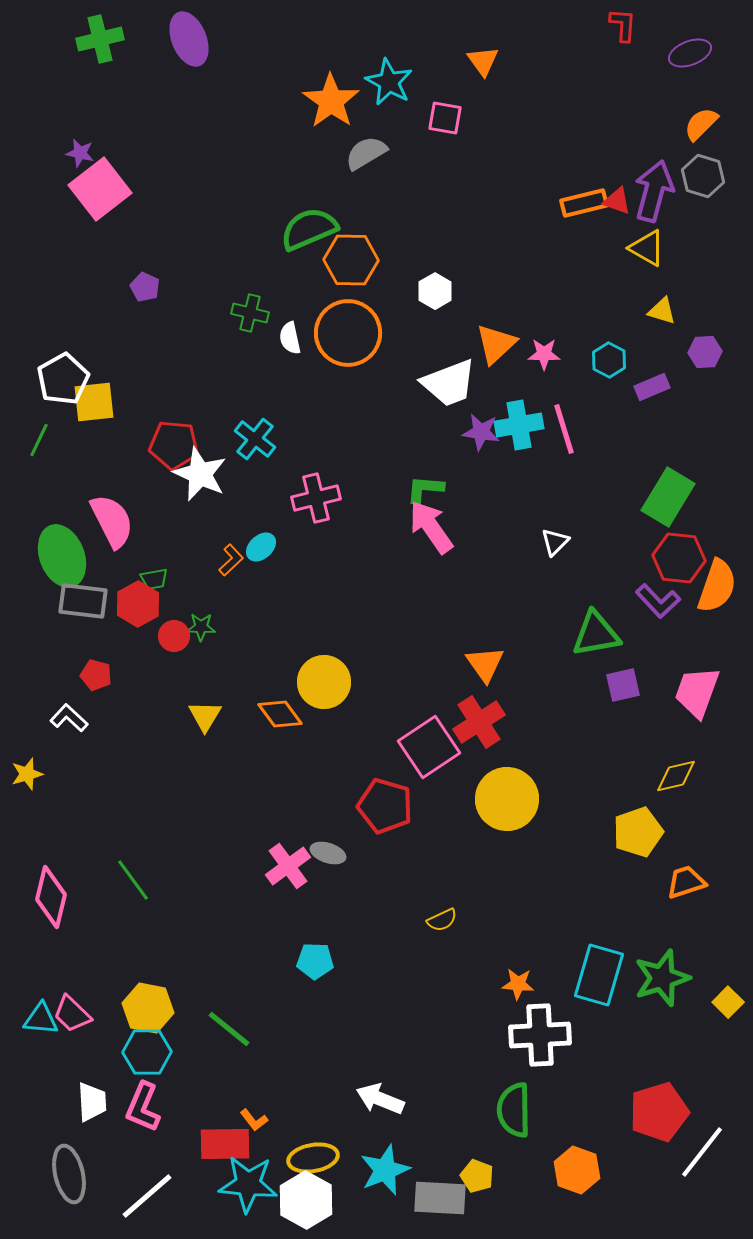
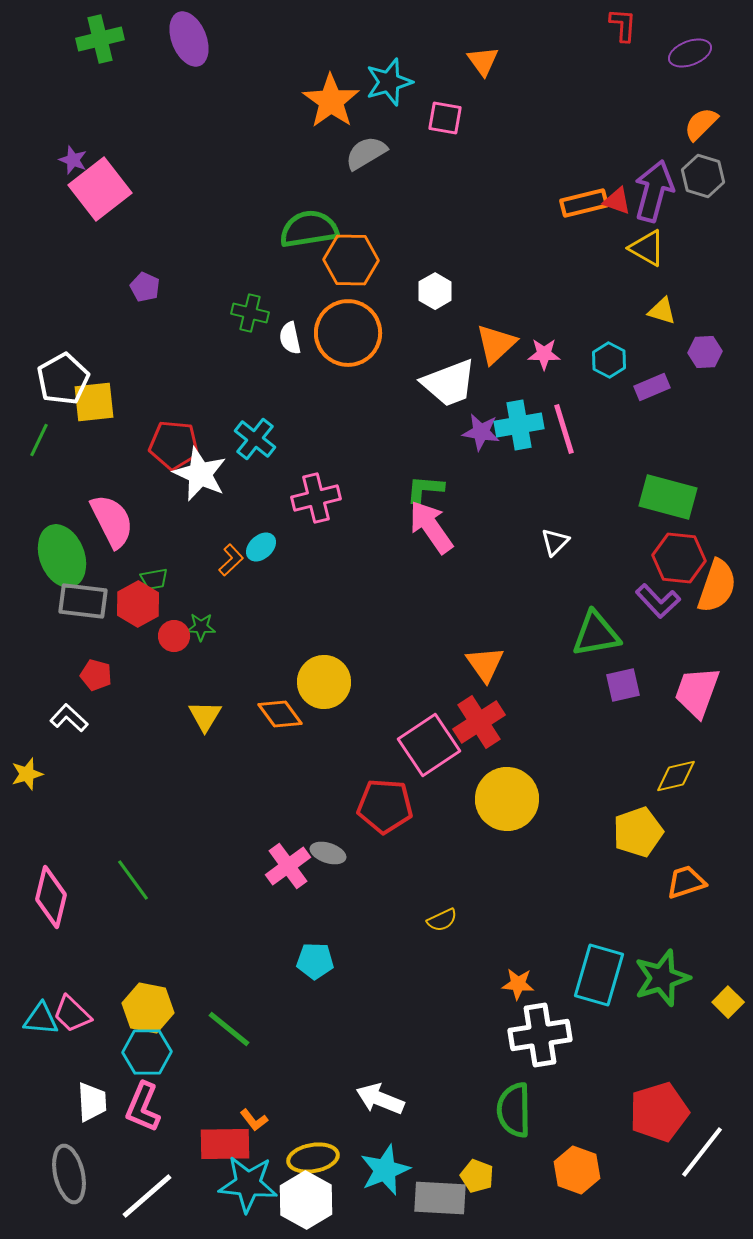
cyan star at (389, 82): rotated 27 degrees clockwise
purple star at (80, 153): moved 7 px left, 7 px down; rotated 8 degrees clockwise
green semicircle at (309, 229): rotated 14 degrees clockwise
green rectangle at (668, 497): rotated 74 degrees clockwise
pink square at (429, 747): moved 2 px up
red pentagon at (385, 806): rotated 12 degrees counterclockwise
white cross at (540, 1035): rotated 6 degrees counterclockwise
